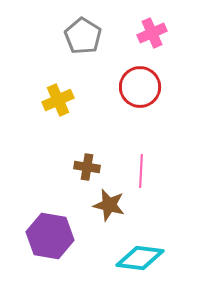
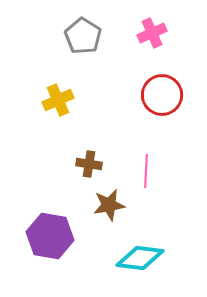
red circle: moved 22 px right, 8 px down
brown cross: moved 2 px right, 3 px up
pink line: moved 5 px right
brown star: rotated 24 degrees counterclockwise
